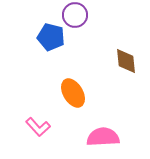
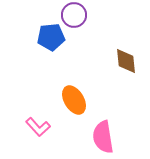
purple circle: moved 1 px left
blue pentagon: rotated 20 degrees counterclockwise
orange ellipse: moved 1 px right, 7 px down
pink semicircle: rotated 96 degrees counterclockwise
